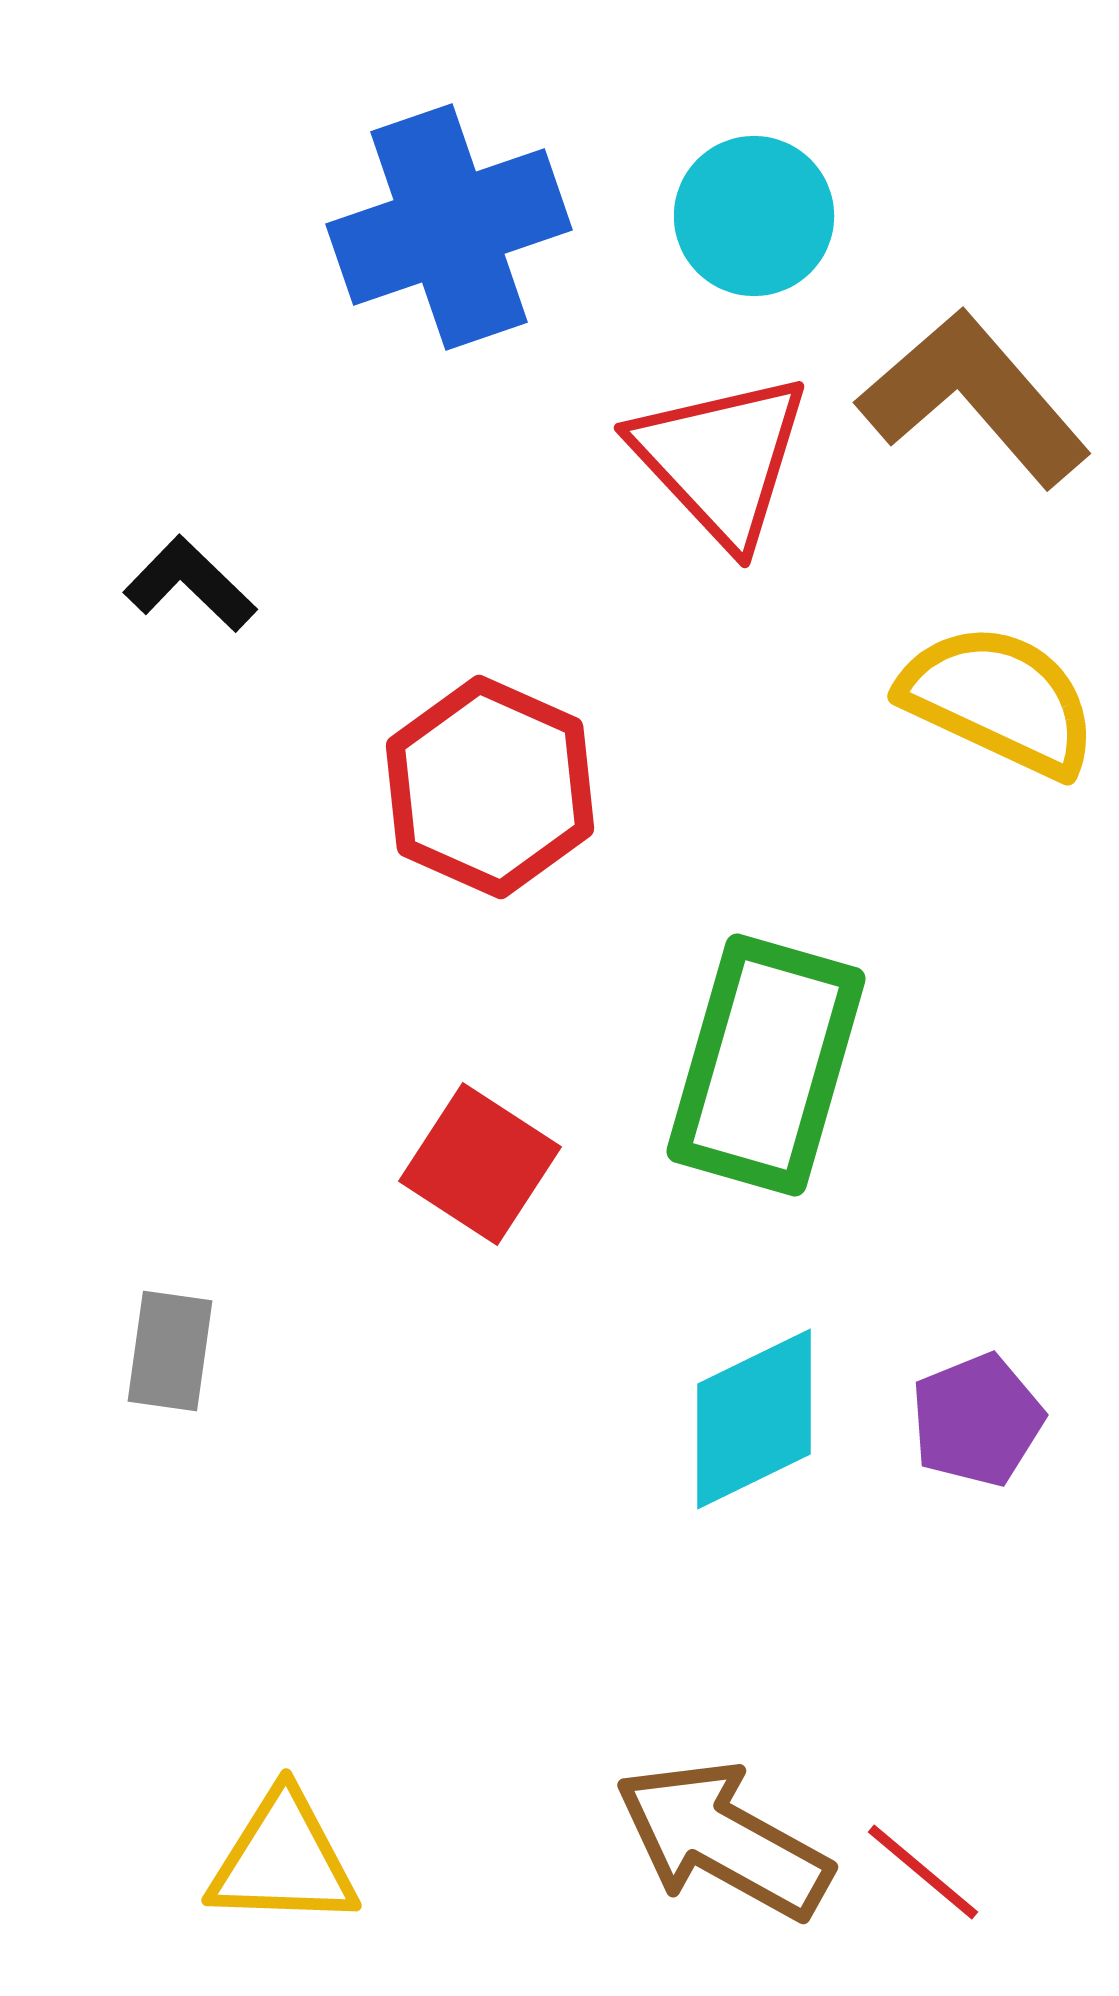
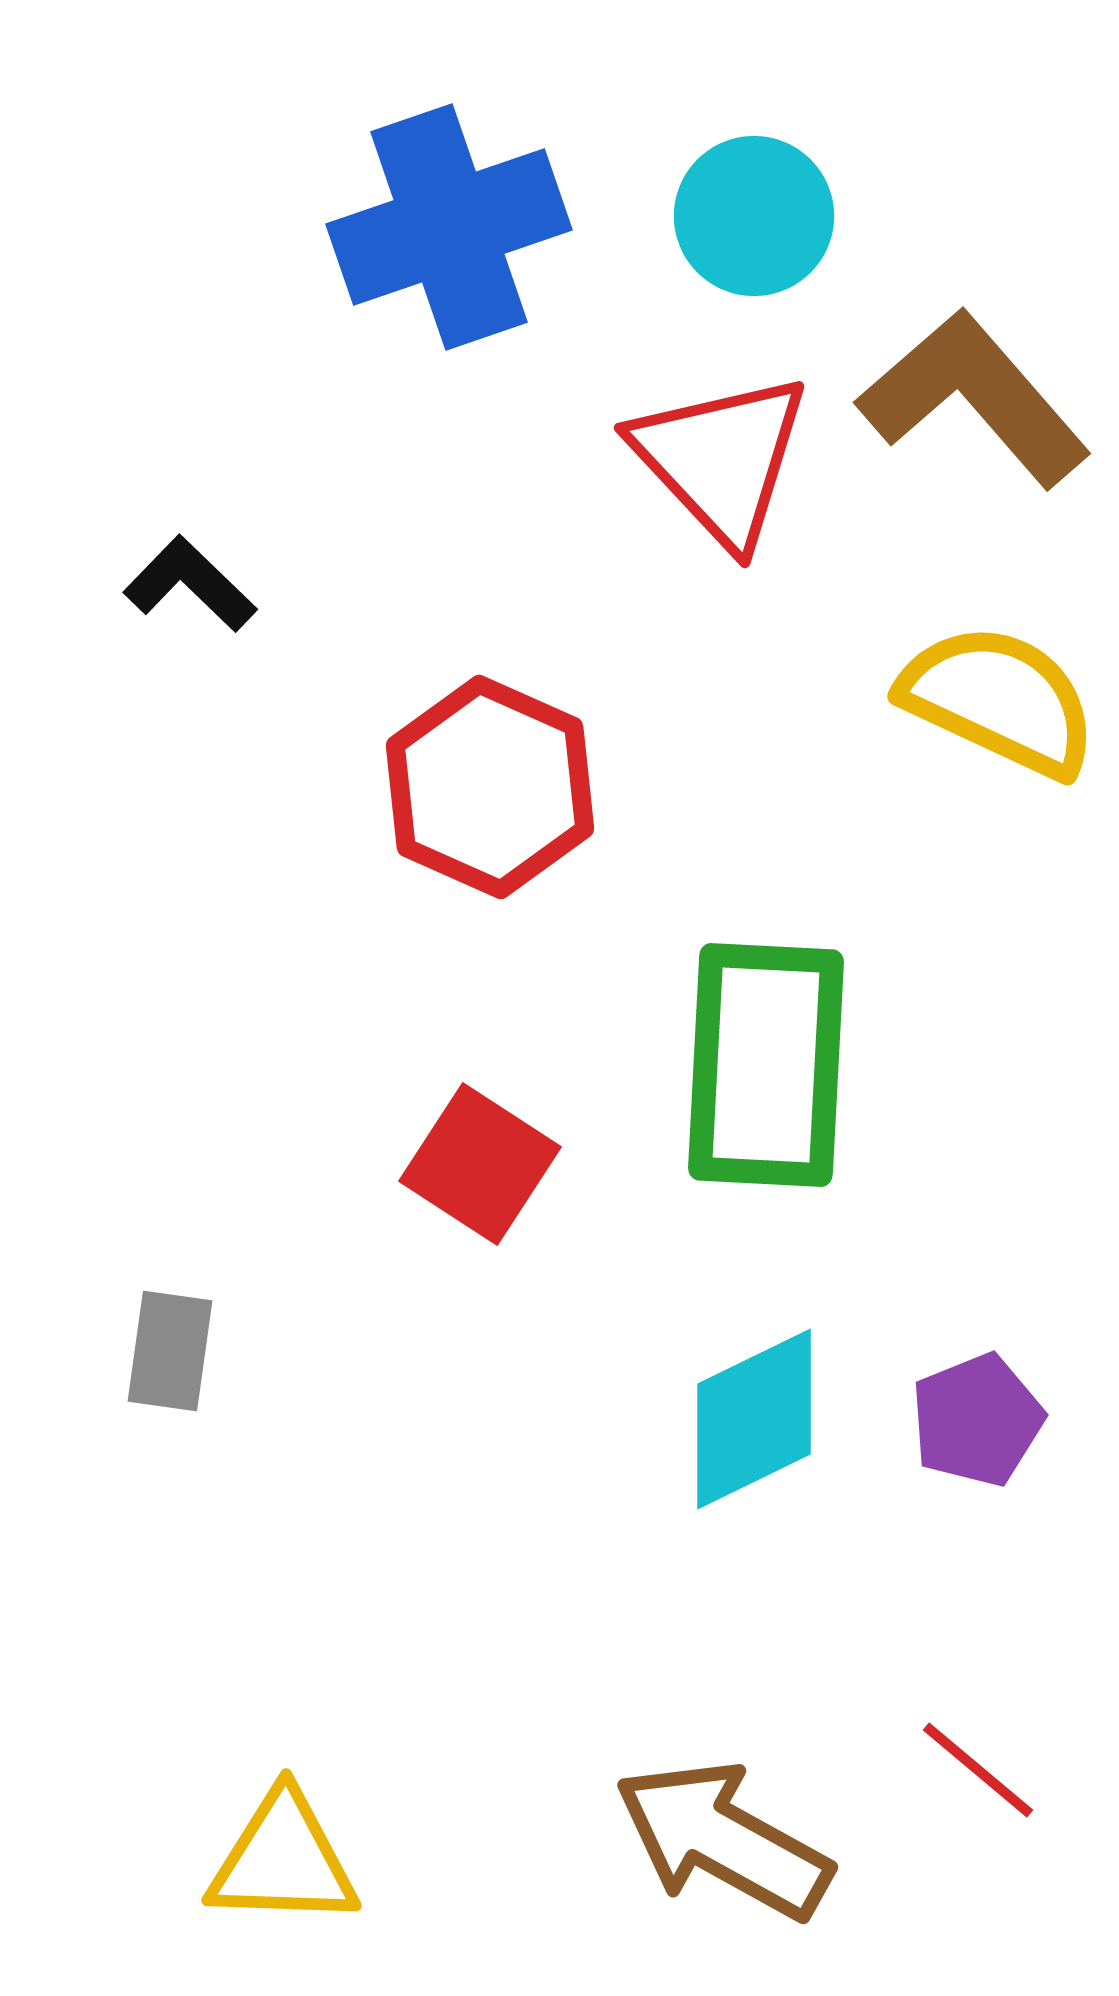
green rectangle: rotated 13 degrees counterclockwise
red line: moved 55 px right, 102 px up
